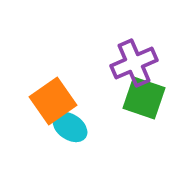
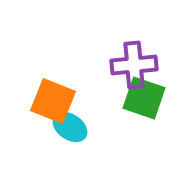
purple cross: moved 2 px down; rotated 18 degrees clockwise
orange square: rotated 33 degrees counterclockwise
